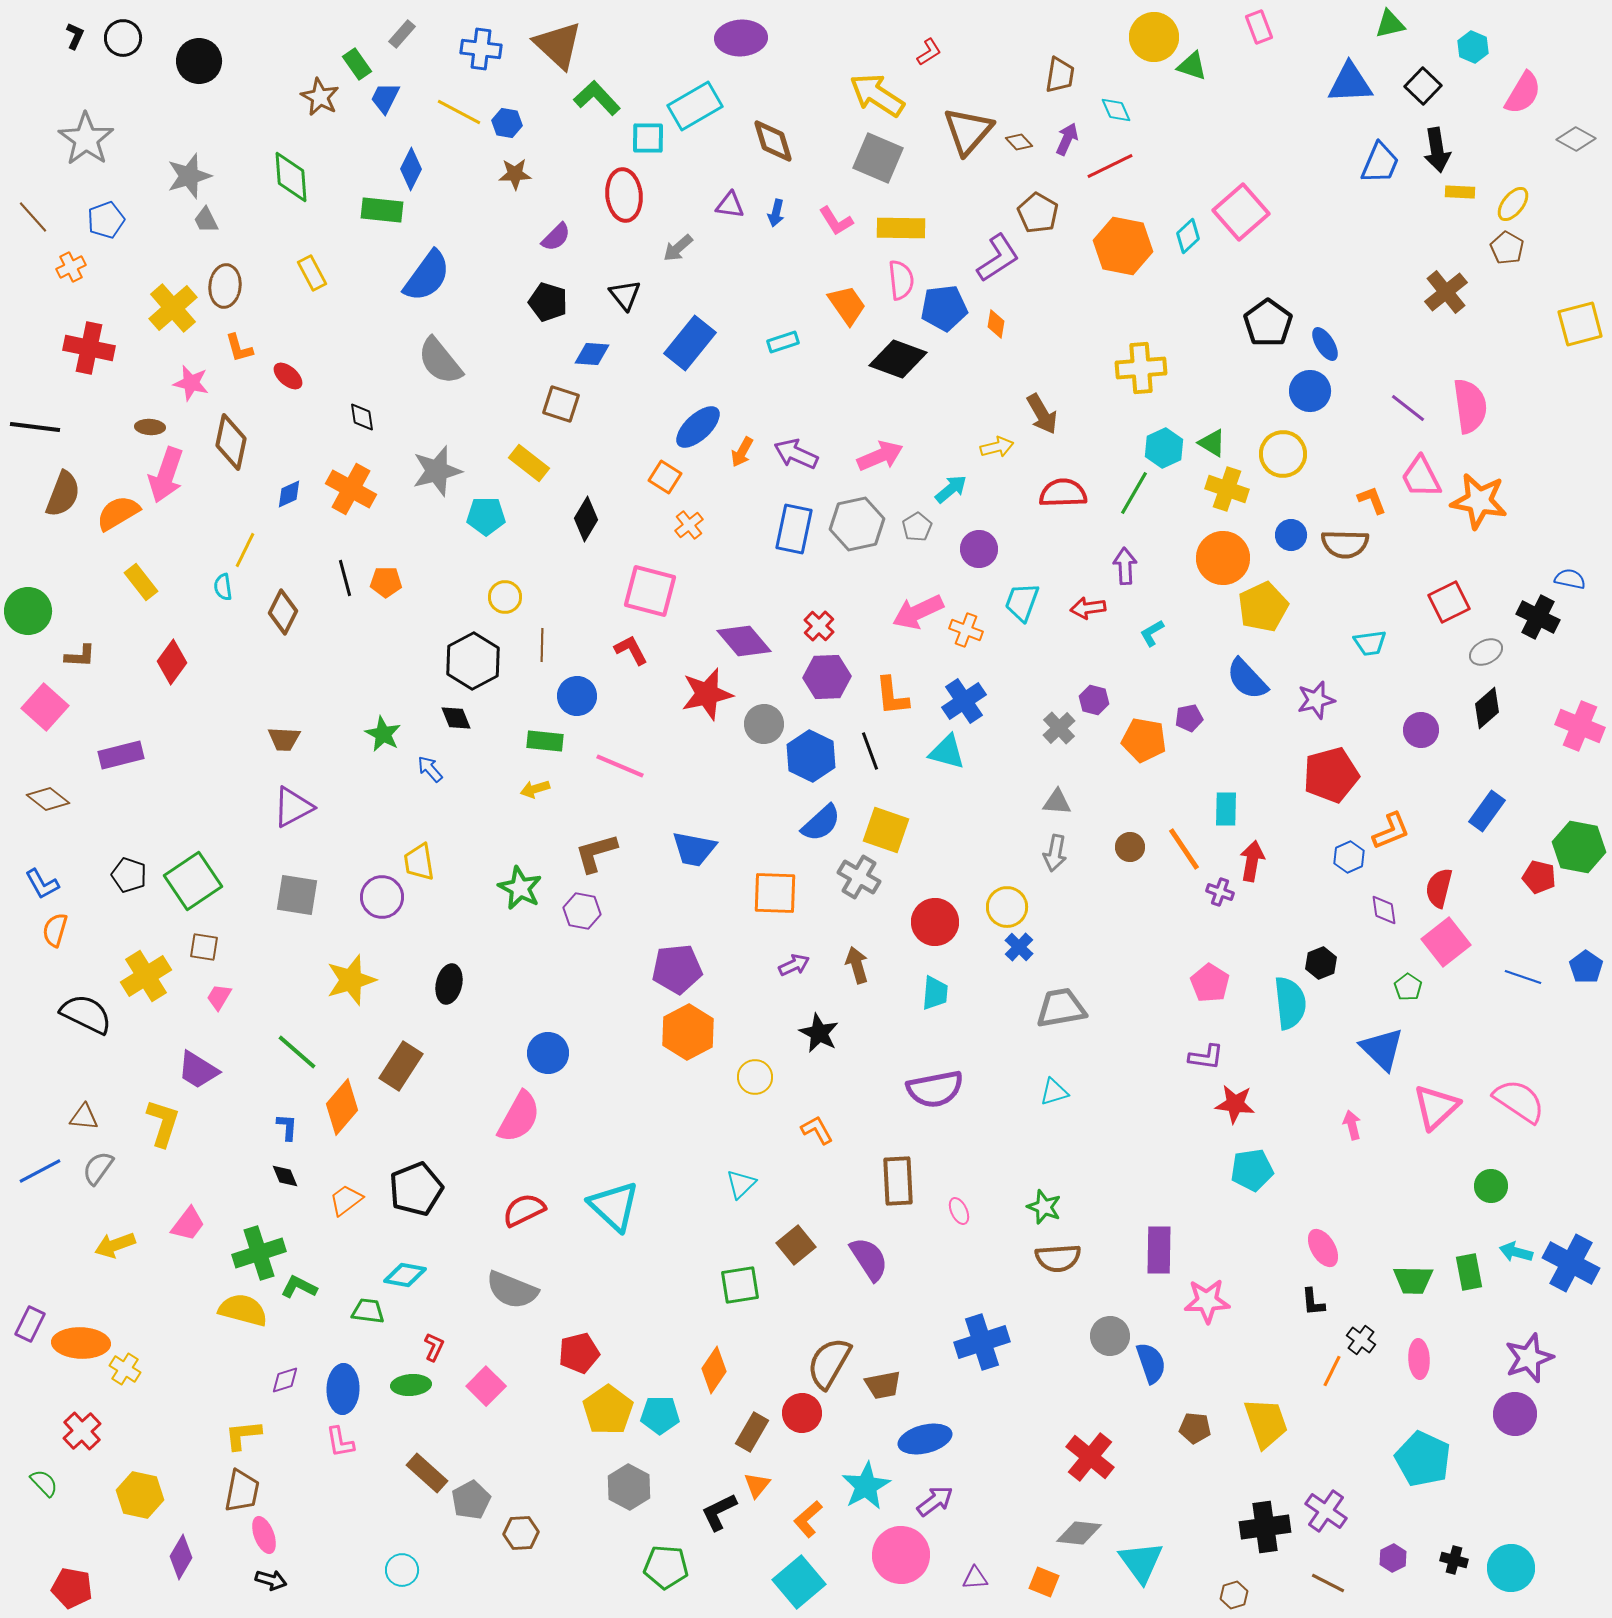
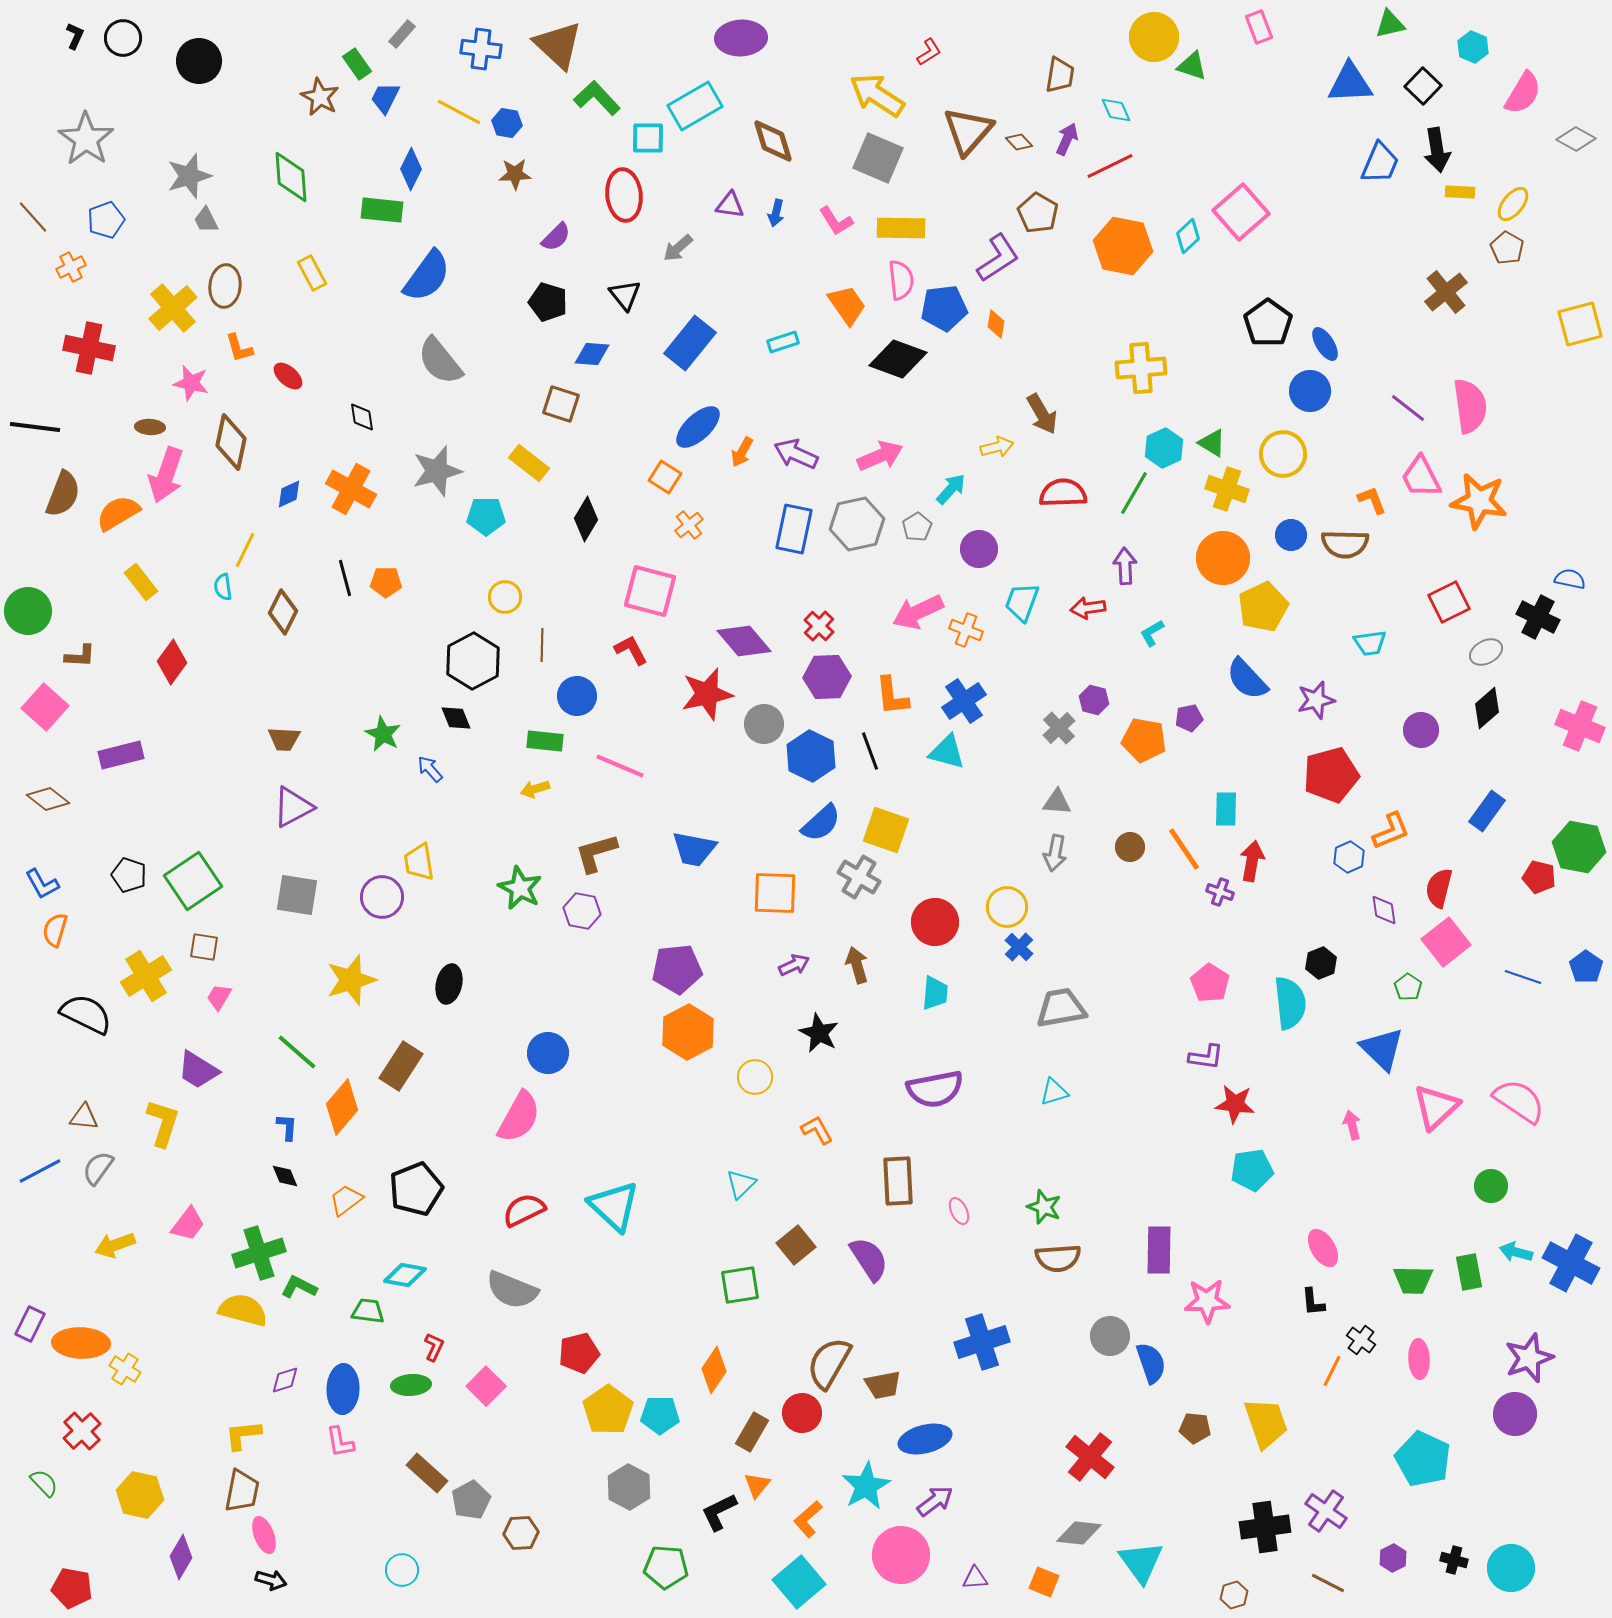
cyan arrow at (951, 489): rotated 8 degrees counterclockwise
